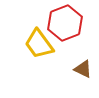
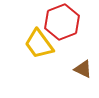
red hexagon: moved 3 px left, 1 px up
